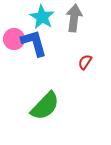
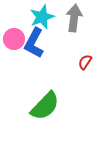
cyan star: rotated 20 degrees clockwise
blue L-shape: rotated 136 degrees counterclockwise
